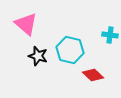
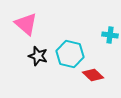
cyan hexagon: moved 4 px down
